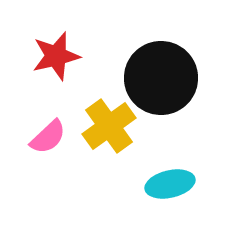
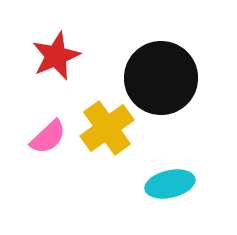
red star: rotated 9 degrees counterclockwise
yellow cross: moved 2 px left, 2 px down
